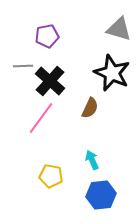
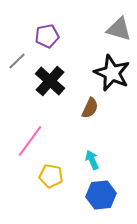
gray line: moved 6 px left, 5 px up; rotated 42 degrees counterclockwise
pink line: moved 11 px left, 23 px down
